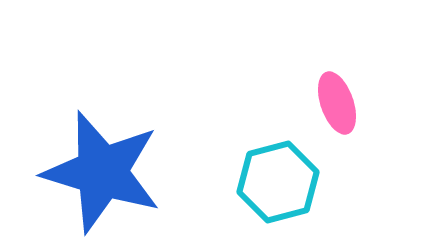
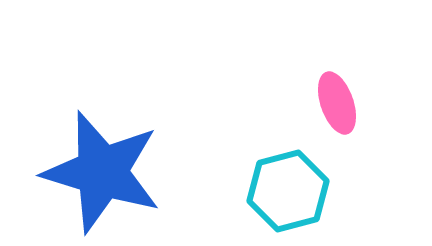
cyan hexagon: moved 10 px right, 9 px down
